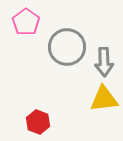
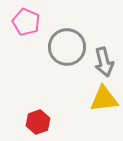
pink pentagon: rotated 12 degrees counterclockwise
gray arrow: rotated 12 degrees counterclockwise
red hexagon: rotated 20 degrees clockwise
